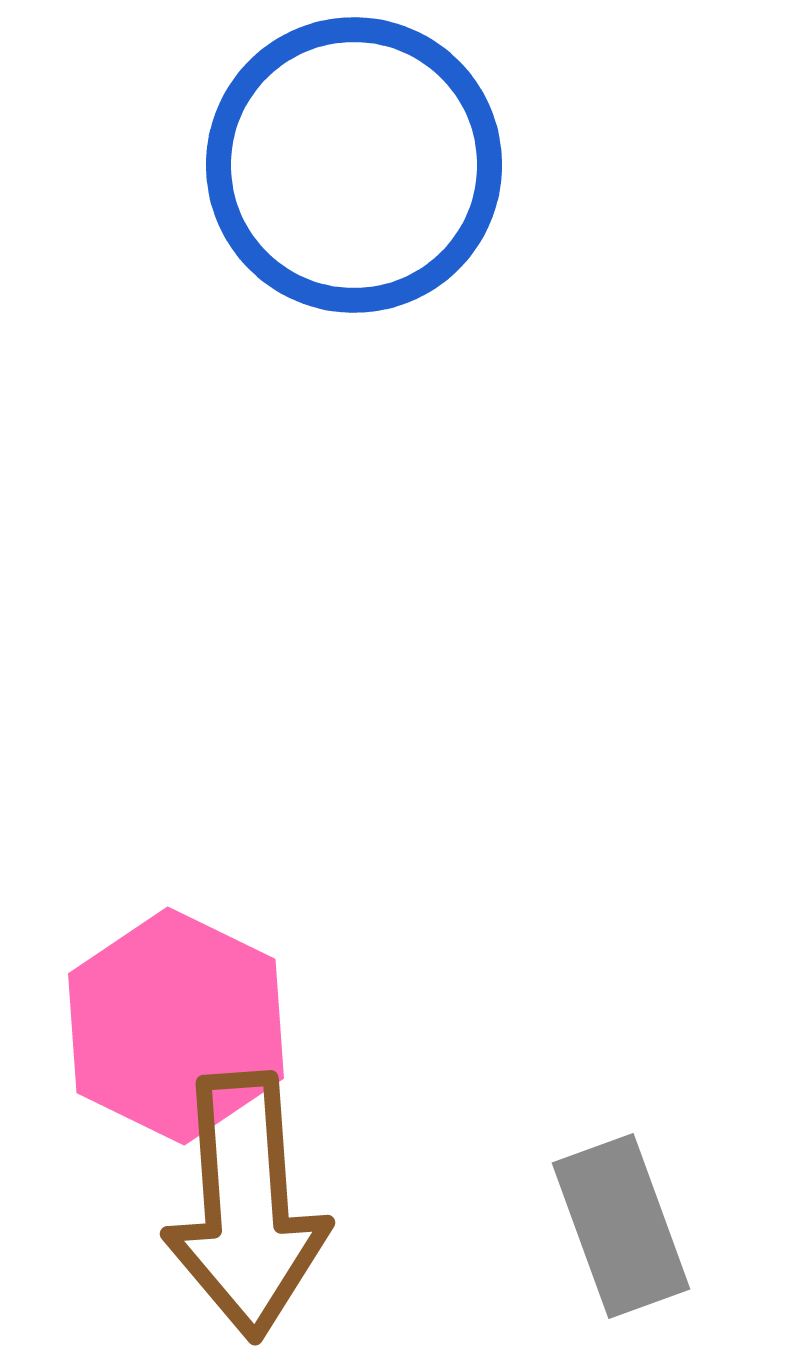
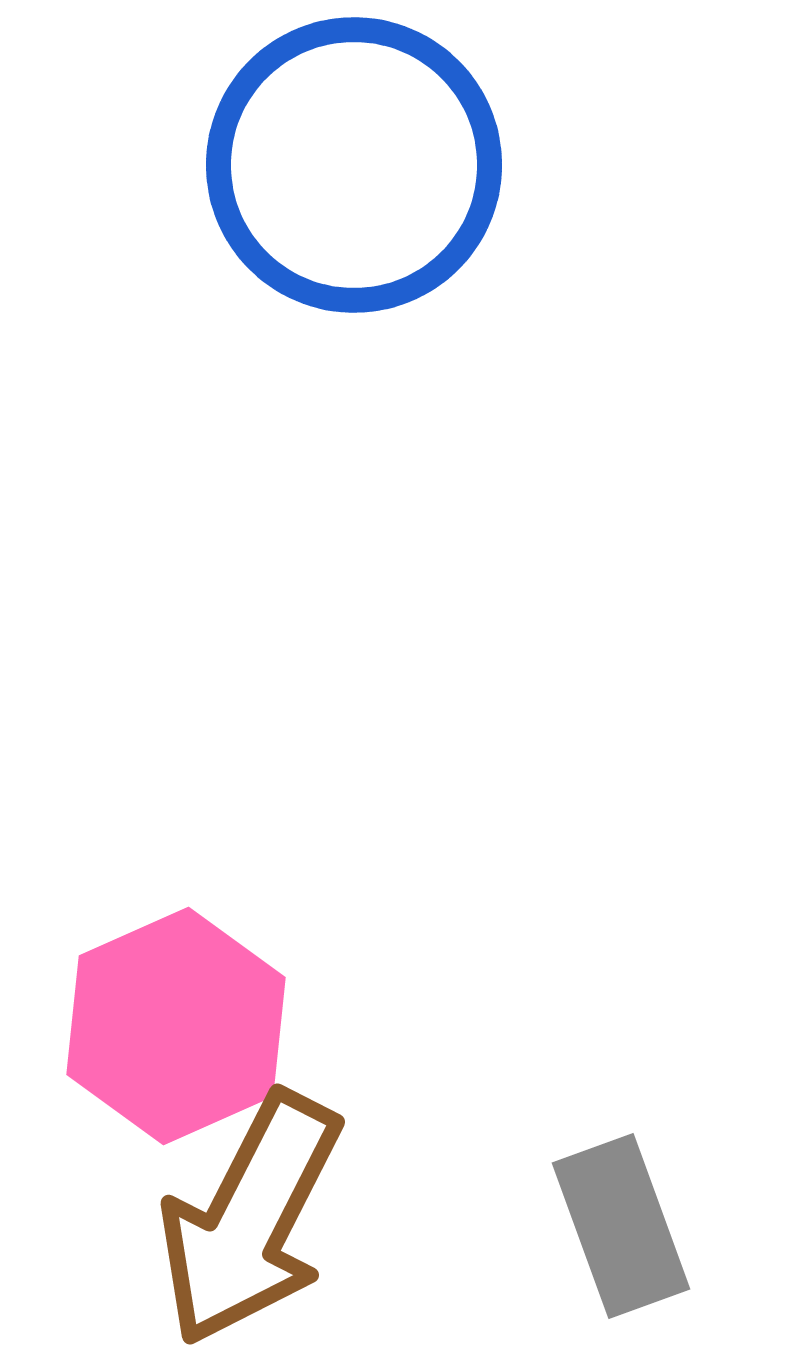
pink hexagon: rotated 10 degrees clockwise
brown arrow: moved 4 px right, 13 px down; rotated 31 degrees clockwise
